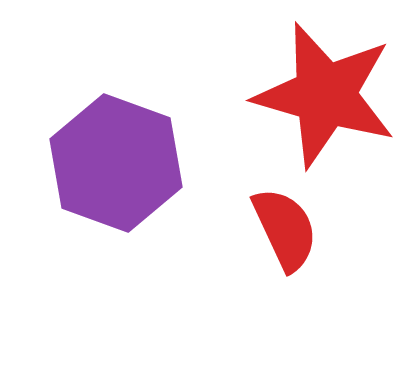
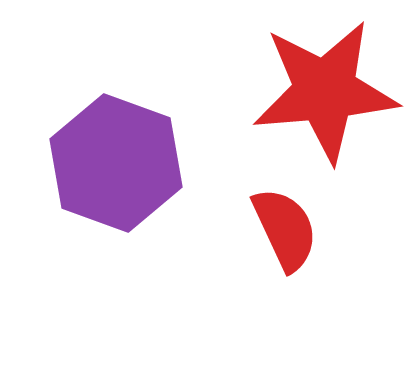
red star: moved 4 px up; rotated 21 degrees counterclockwise
